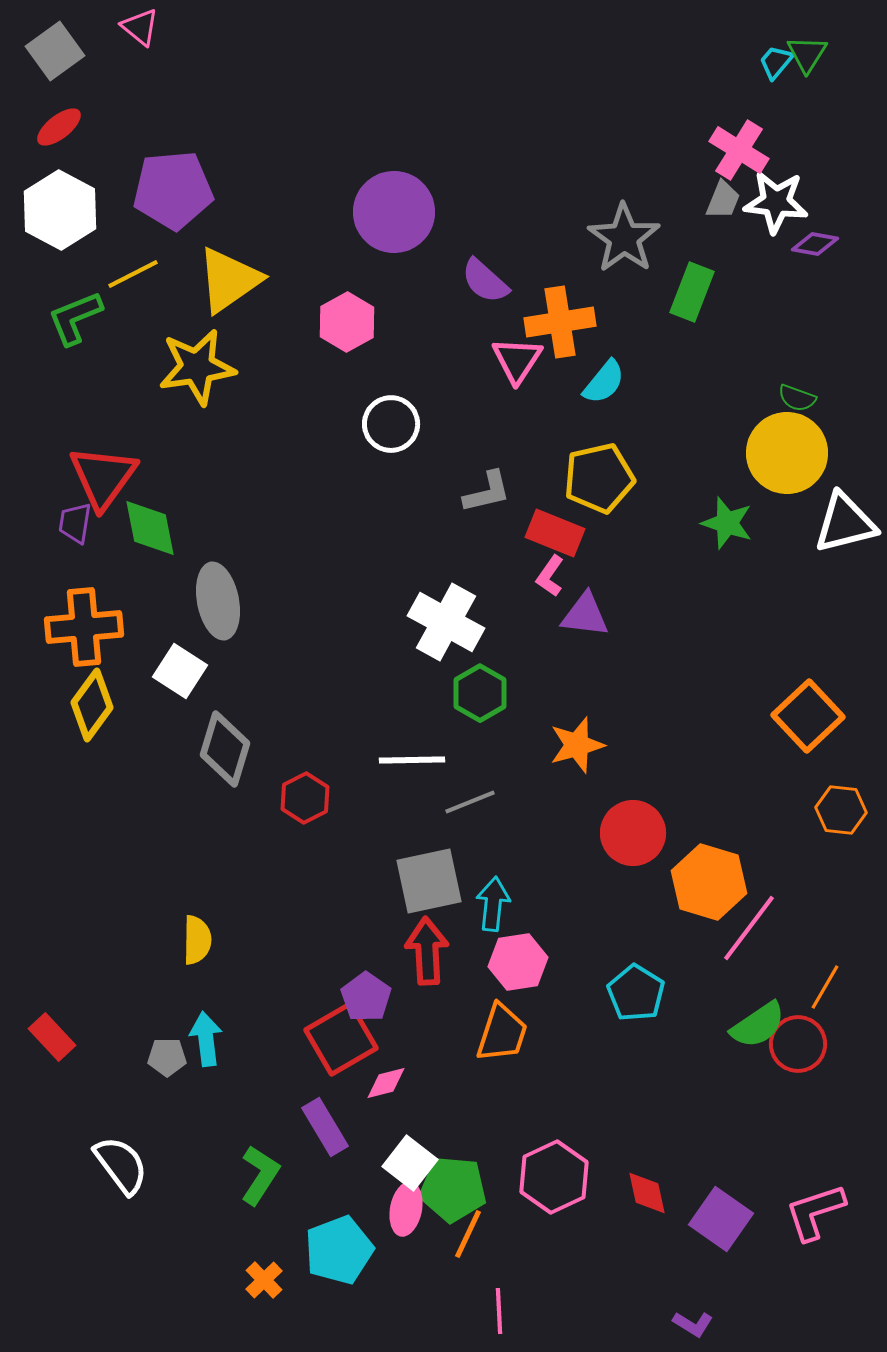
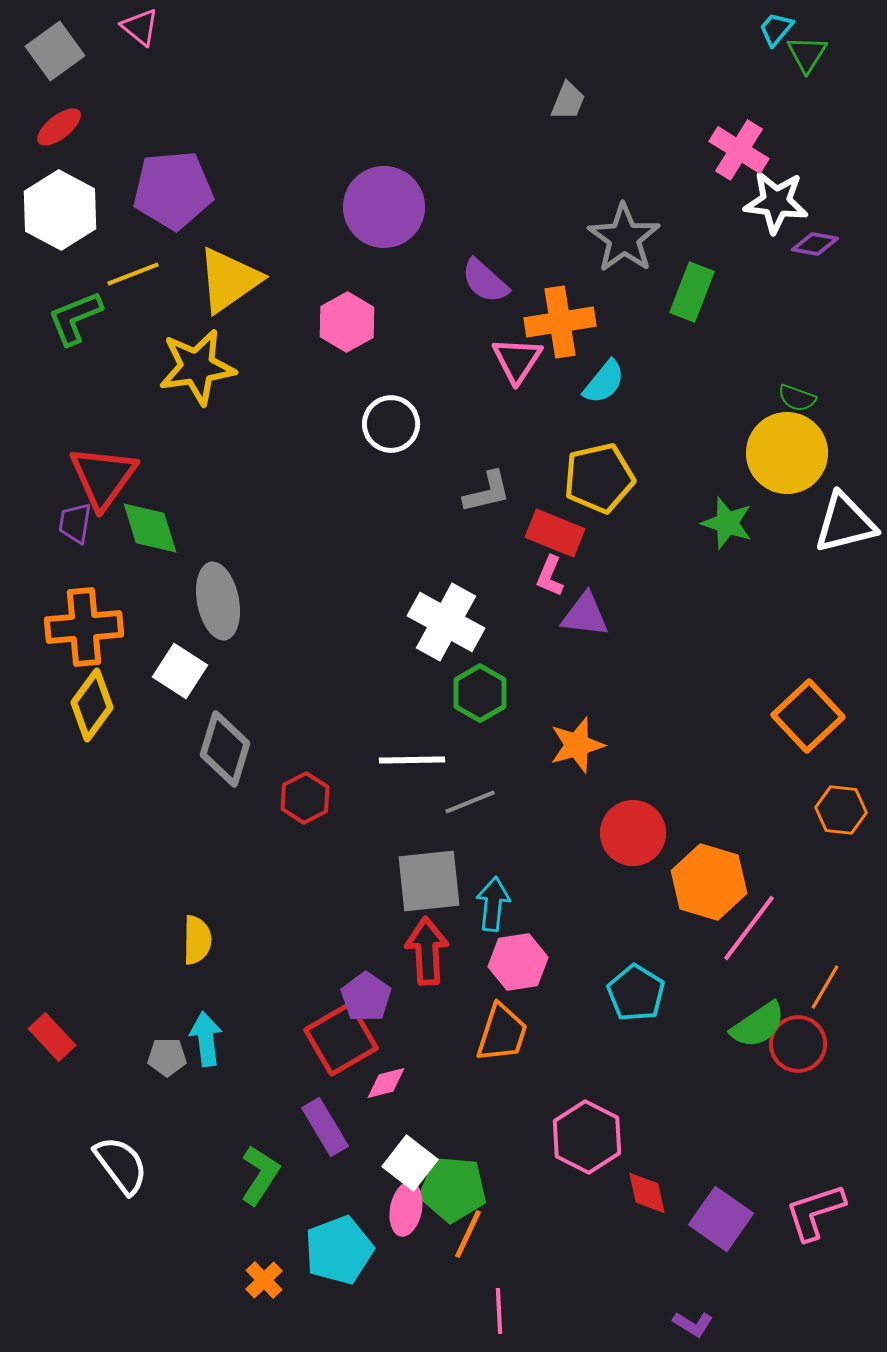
cyan trapezoid at (776, 62): moved 33 px up
gray trapezoid at (723, 200): moved 155 px left, 99 px up
purple circle at (394, 212): moved 10 px left, 5 px up
yellow line at (133, 274): rotated 6 degrees clockwise
green diamond at (150, 528): rotated 6 degrees counterclockwise
pink L-shape at (550, 576): rotated 12 degrees counterclockwise
gray square at (429, 881): rotated 6 degrees clockwise
pink hexagon at (554, 1177): moved 33 px right, 40 px up; rotated 8 degrees counterclockwise
